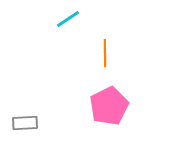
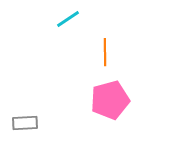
orange line: moved 1 px up
pink pentagon: moved 1 px right, 6 px up; rotated 12 degrees clockwise
